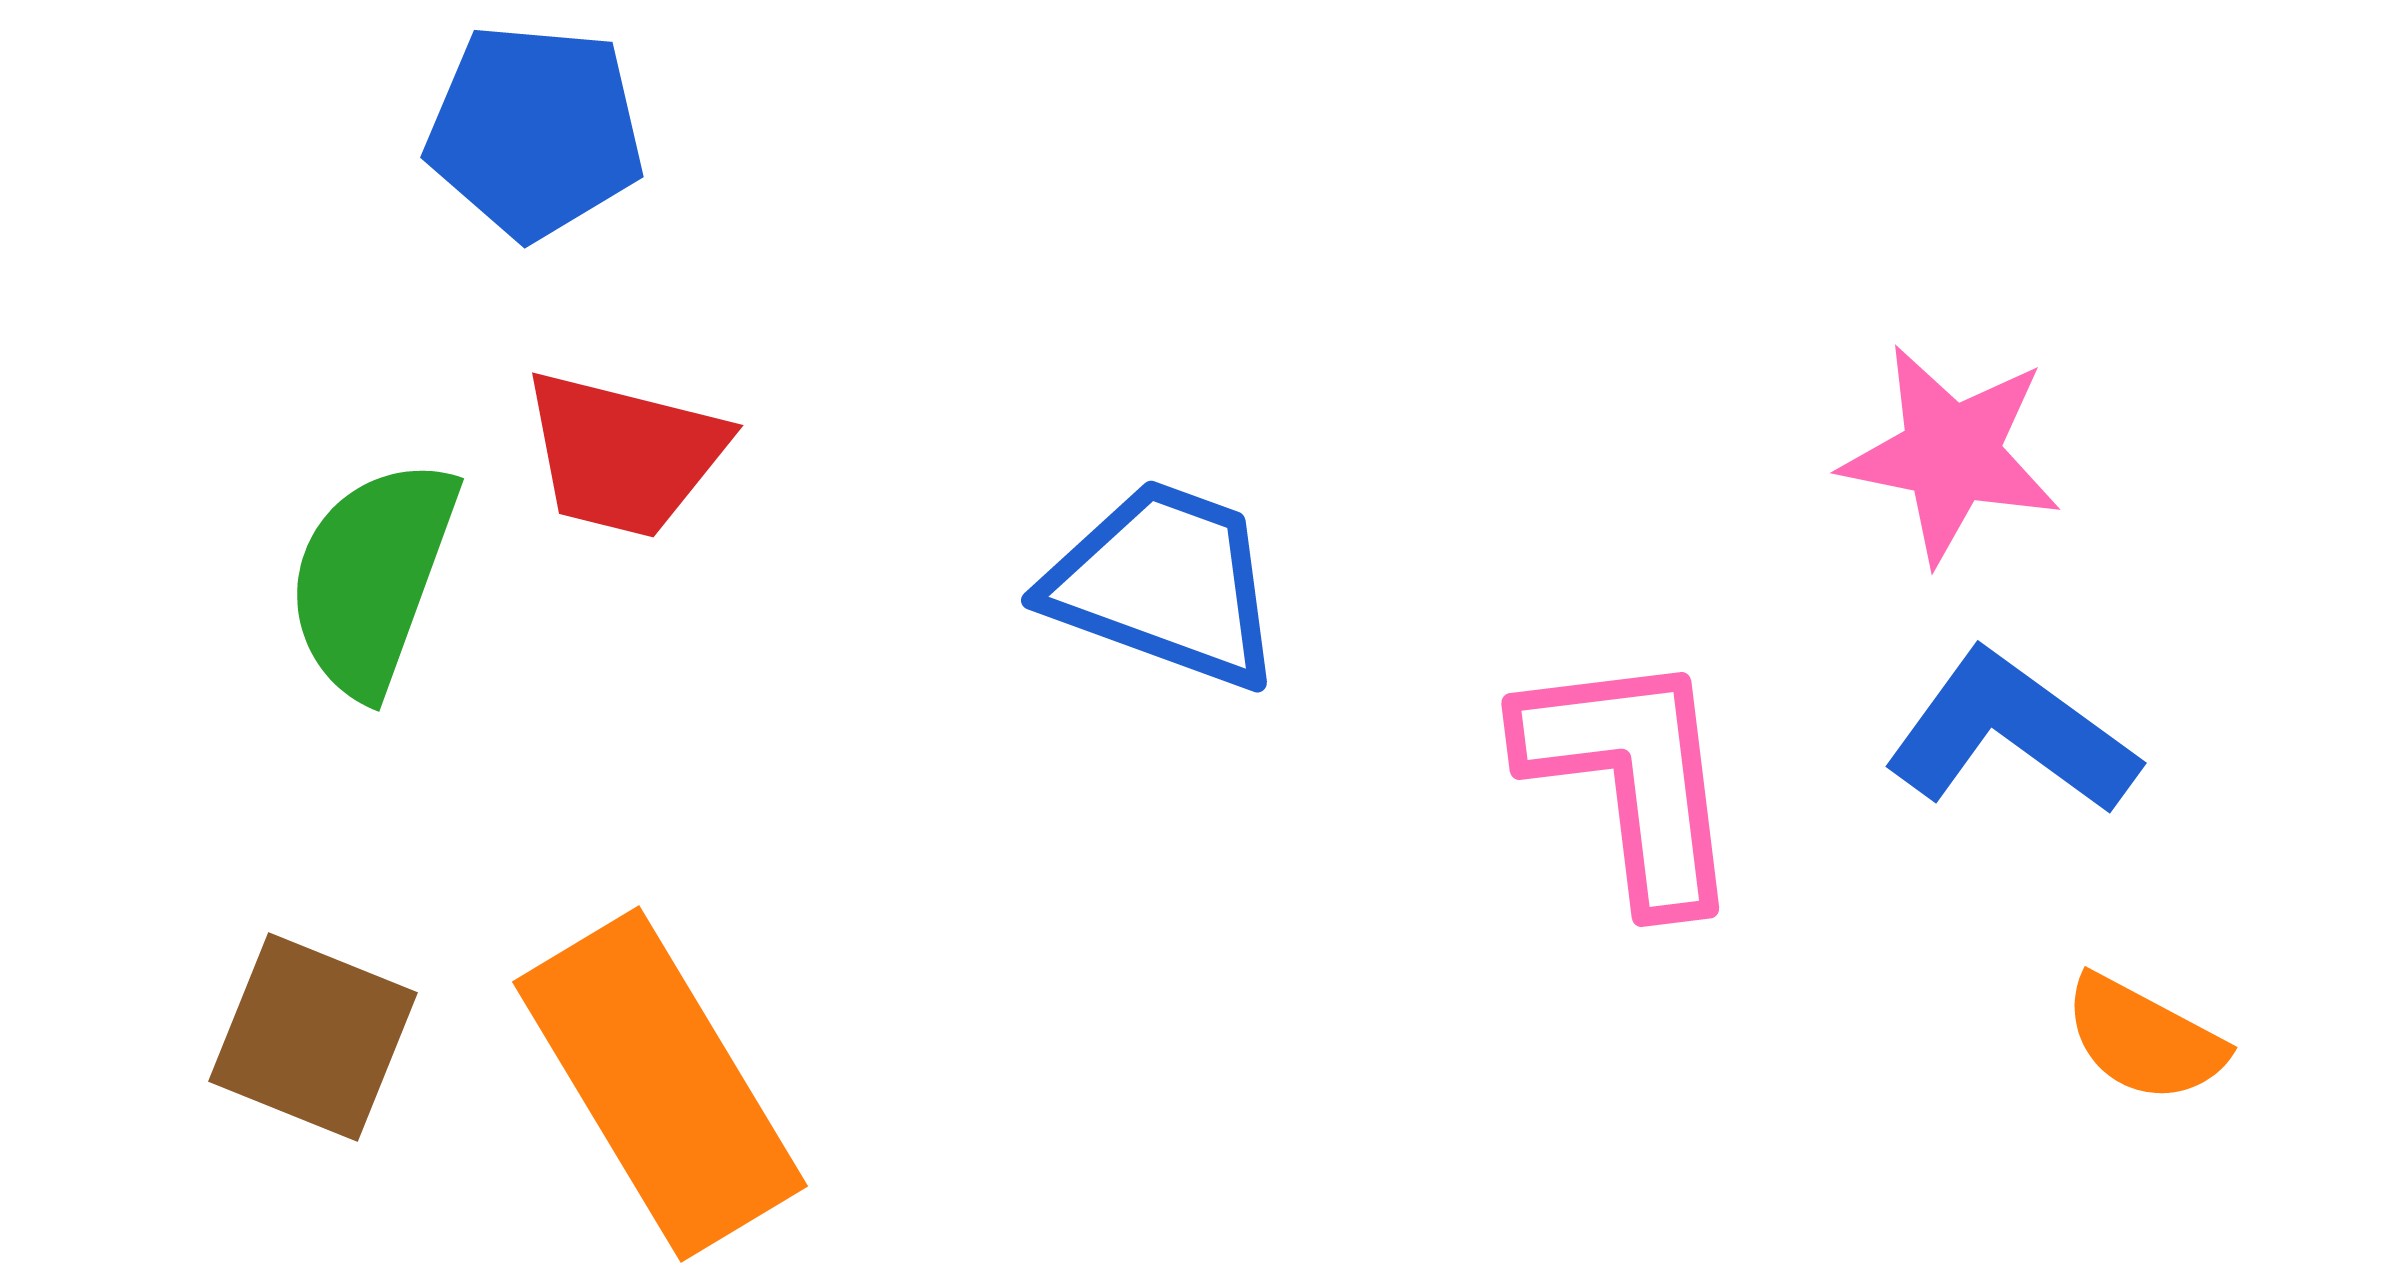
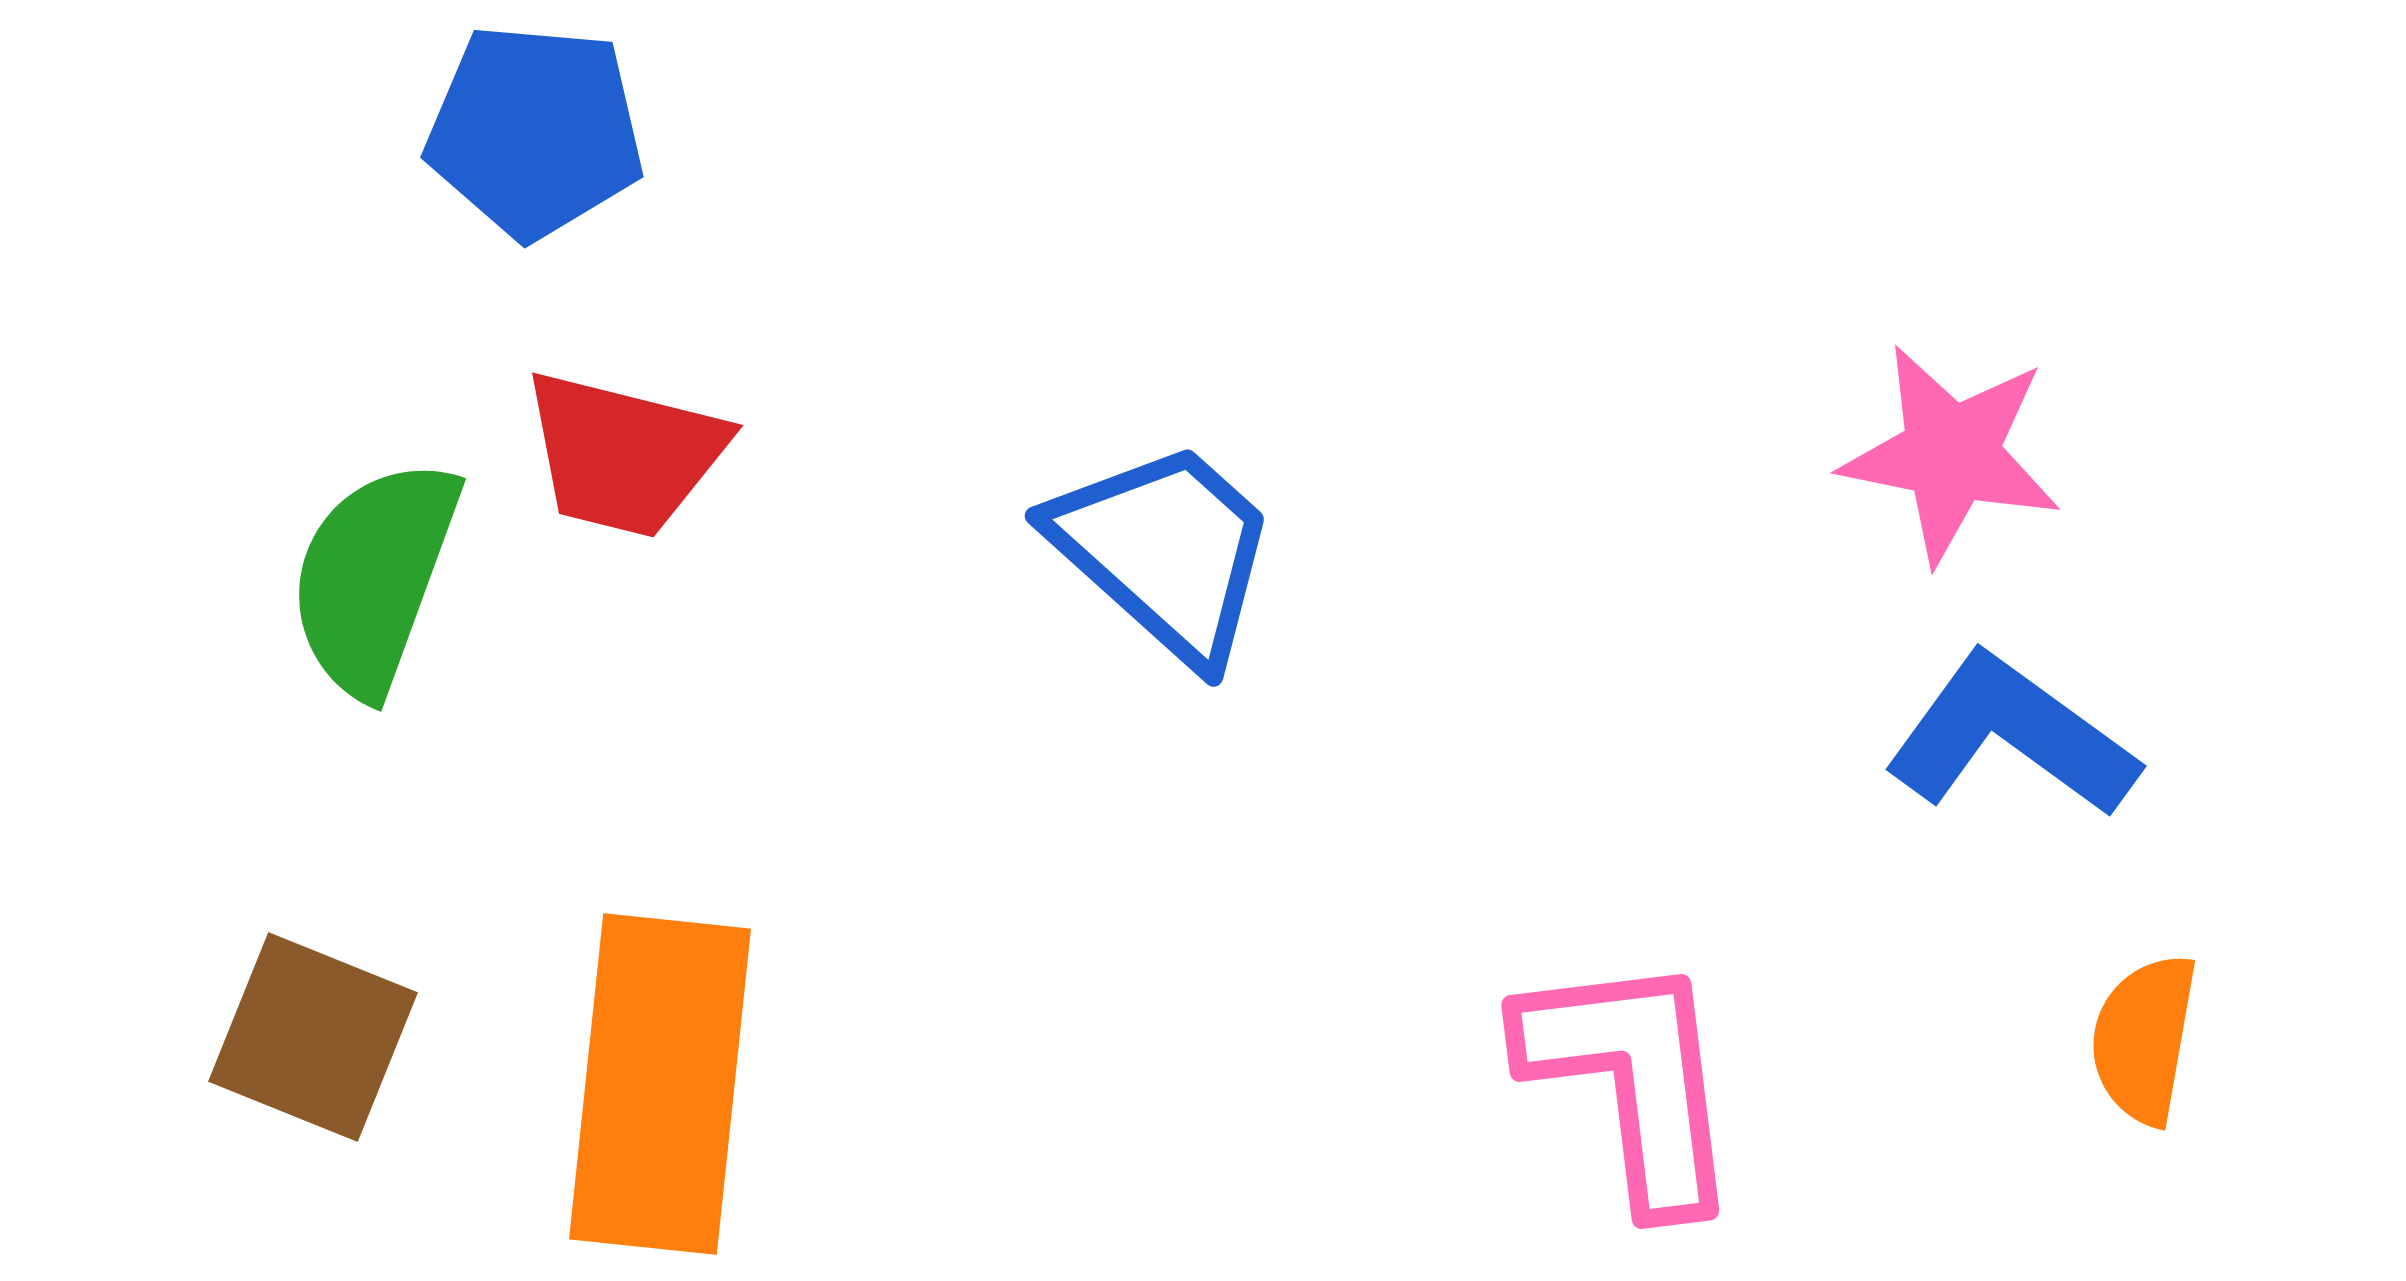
green semicircle: moved 2 px right
blue trapezoid: moved 33 px up; rotated 22 degrees clockwise
blue L-shape: moved 3 px down
pink L-shape: moved 302 px down
orange semicircle: rotated 72 degrees clockwise
orange rectangle: rotated 37 degrees clockwise
